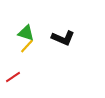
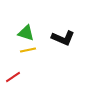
yellow line: moved 1 px right, 4 px down; rotated 35 degrees clockwise
